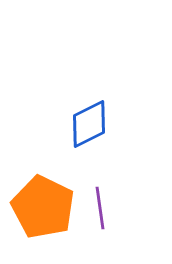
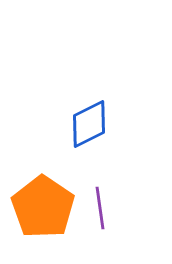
orange pentagon: rotated 8 degrees clockwise
